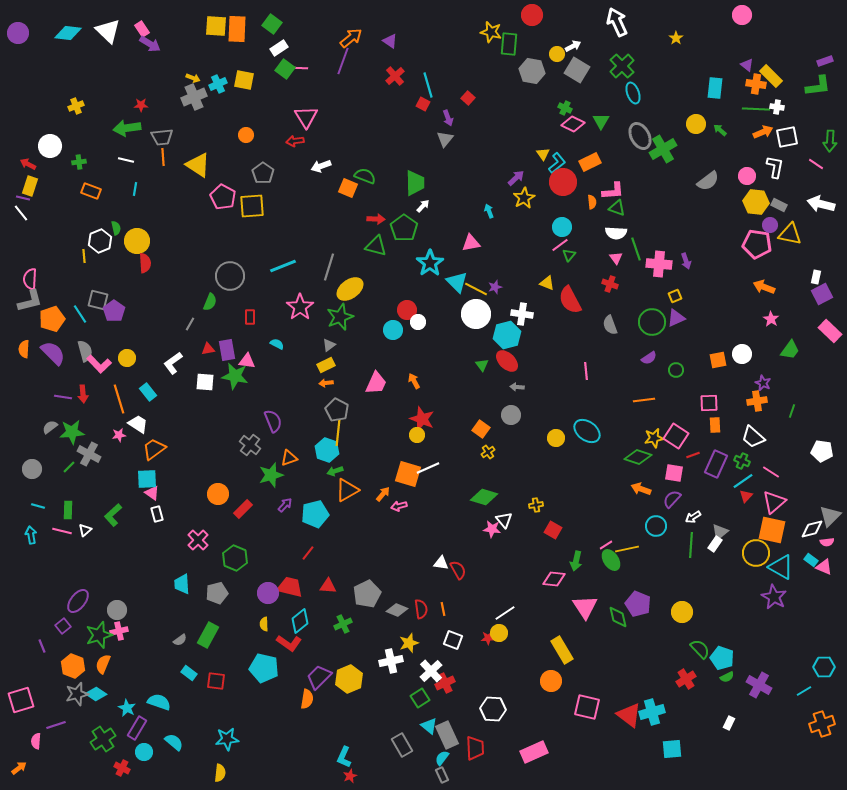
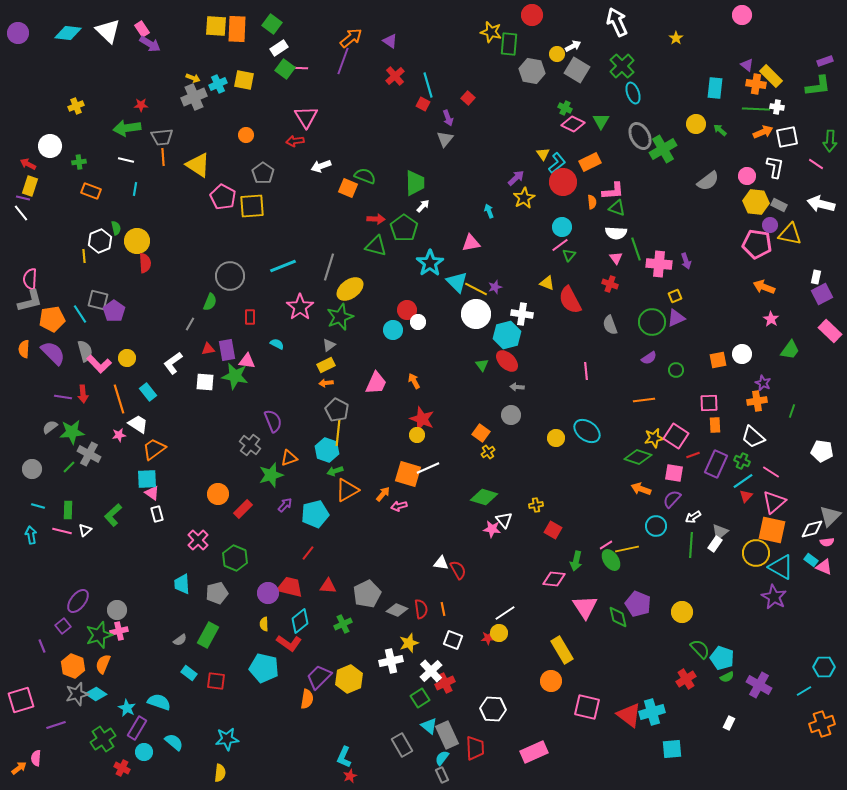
orange pentagon at (52, 319): rotated 10 degrees clockwise
orange square at (481, 429): moved 4 px down
pink semicircle at (36, 741): moved 17 px down
